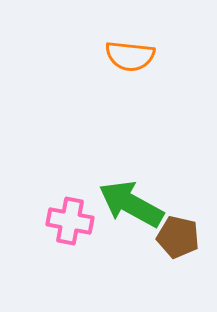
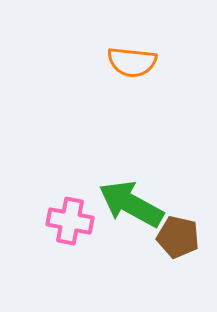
orange semicircle: moved 2 px right, 6 px down
